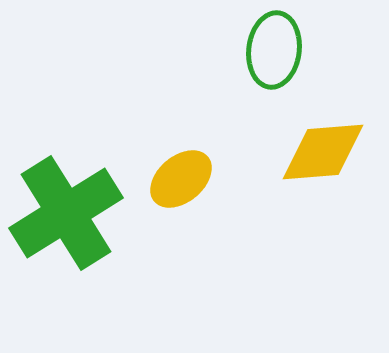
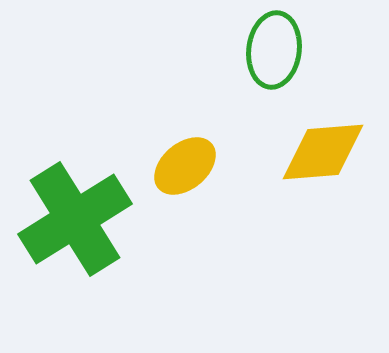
yellow ellipse: moved 4 px right, 13 px up
green cross: moved 9 px right, 6 px down
